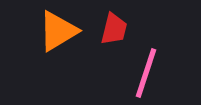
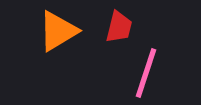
red trapezoid: moved 5 px right, 2 px up
